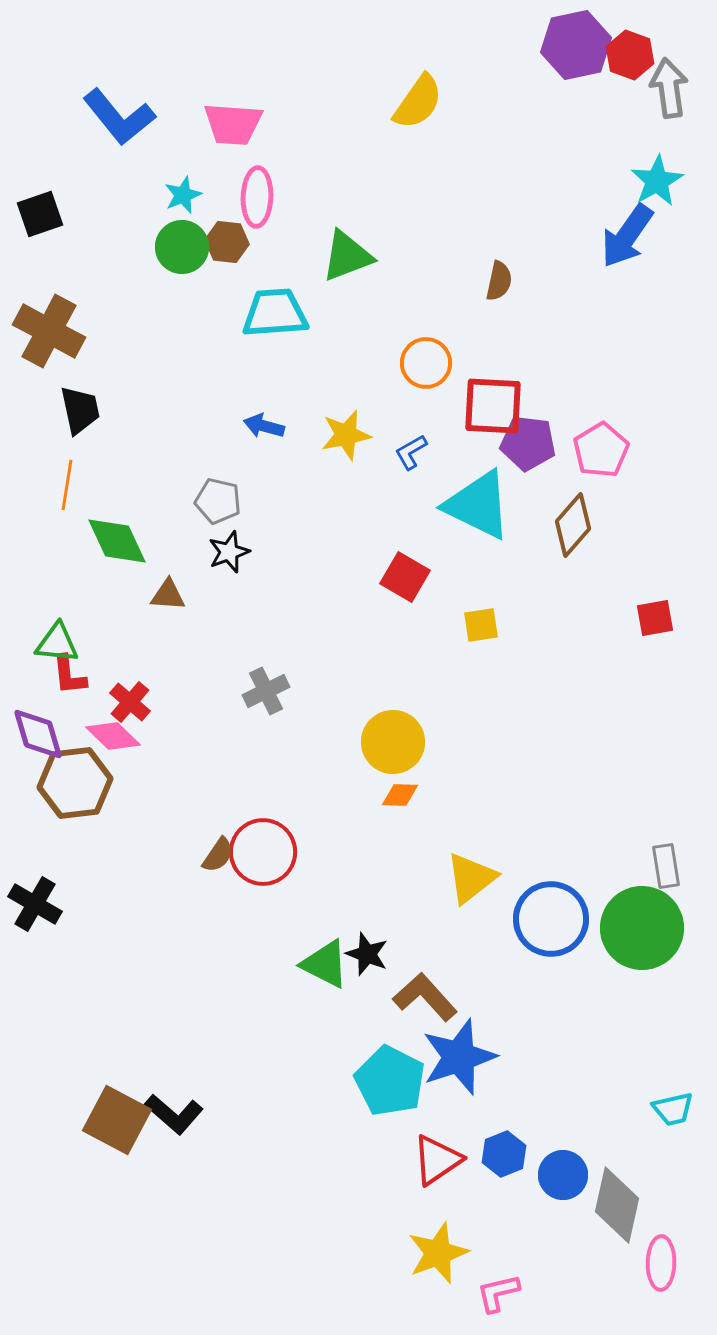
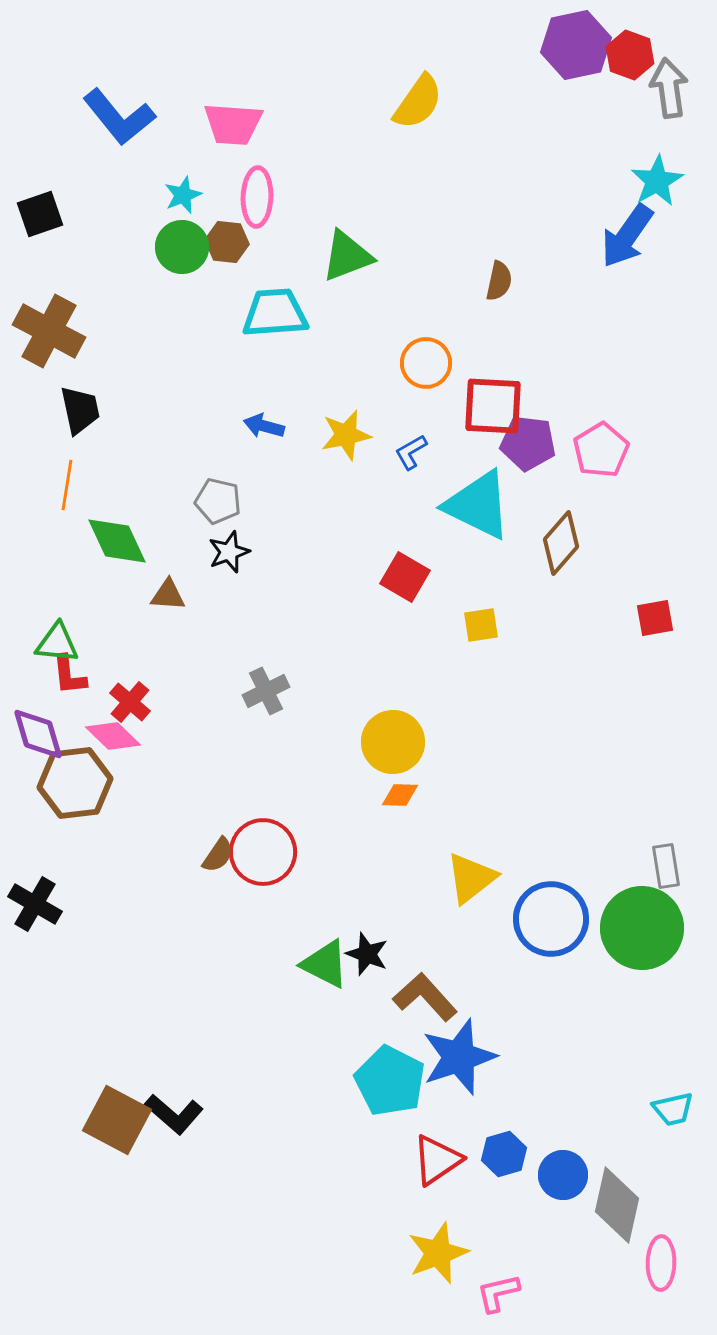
brown diamond at (573, 525): moved 12 px left, 18 px down
blue hexagon at (504, 1154): rotated 6 degrees clockwise
